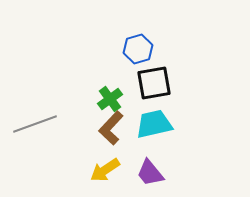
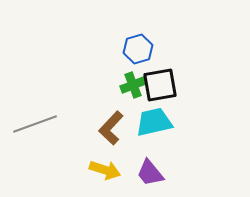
black square: moved 6 px right, 2 px down
green cross: moved 23 px right, 14 px up; rotated 15 degrees clockwise
cyan trapezoid: moved 2 px up
yellow arrow: rotated 128 degrees counterclockwise
